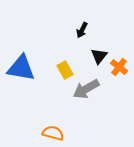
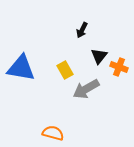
orange cross: rotated 18 degrees counterclockwise
